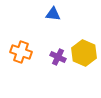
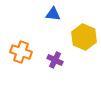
yellow hexagon: moved 16 px up
purple cross: moved 3 px left, 3 px down
